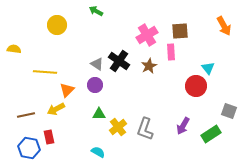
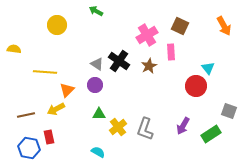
brown square: moved 5 px up; rotated 30 degrees clockwise
